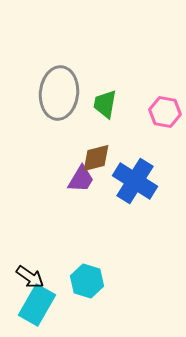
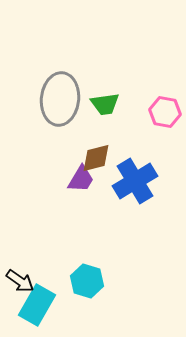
gray ellipse: moved 1 px right, 6 px down
green trapezoid: rotated 108 degrees counterclockwise
blue cross: rotated 27 degrees clockwise
black arrow: moved 10 px left, 4 px down
